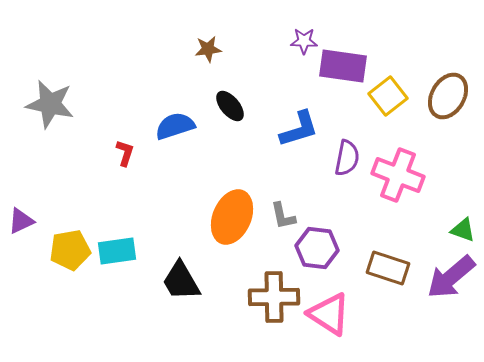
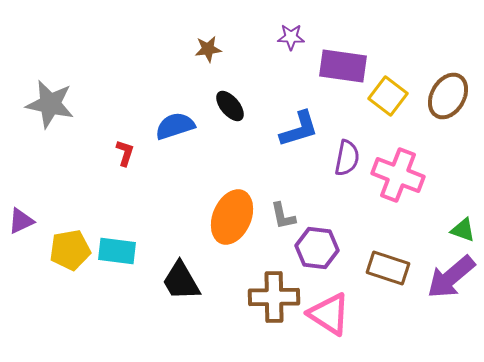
purple star: moved 13 px left, 4 px up
yellow square: rotated 15 degrees counterclockwise
cyan rectangle: rotated 15 degrees clockwise
